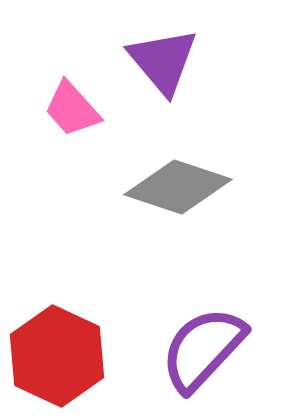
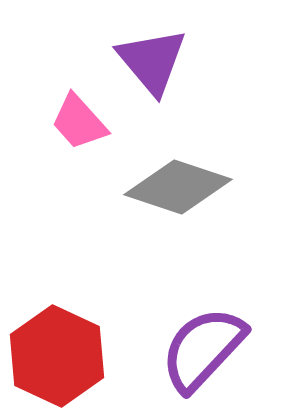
purple triangle: moved 11 px left
pink trapezoid: moved 7 px right, 13 px down
